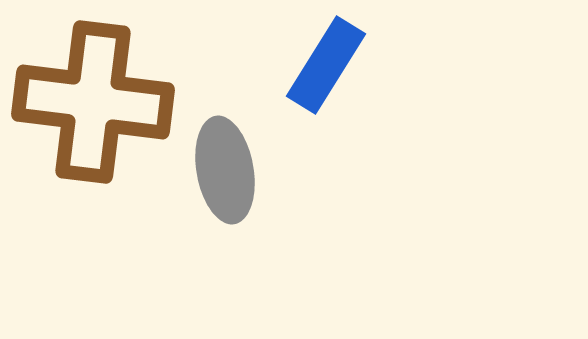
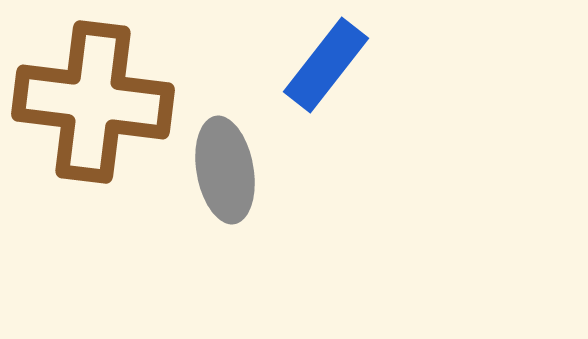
blue rectangle: rotated 6 degrees clockwise
